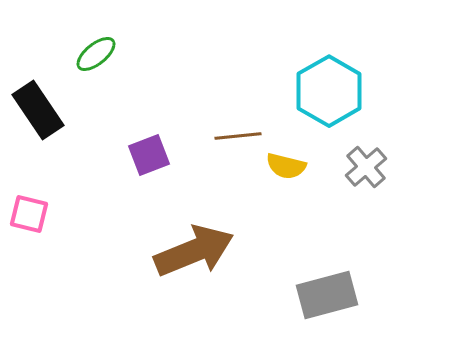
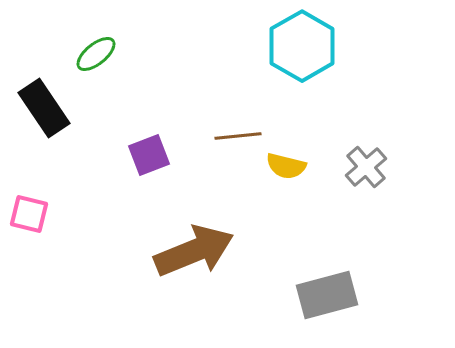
cyan hexagon: moved 27 px left, 45 px up
black rectangle: moved 6 px right, 2 px up
